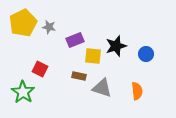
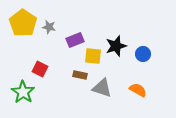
yellow pentagon: rotated 12 degrees counterclockwise
blue circle: moved 3 px left
brown rectangle: moved 1 px right, 1 px up
orange semicircle: moved 1 px right, 1 px up; rotated 54 degrees counterclockwise
